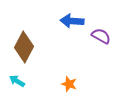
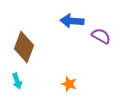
brown diamond: rotated 8 degrees counterclockwise
cyan arrow: rotated 140 degrees counterclockwise
